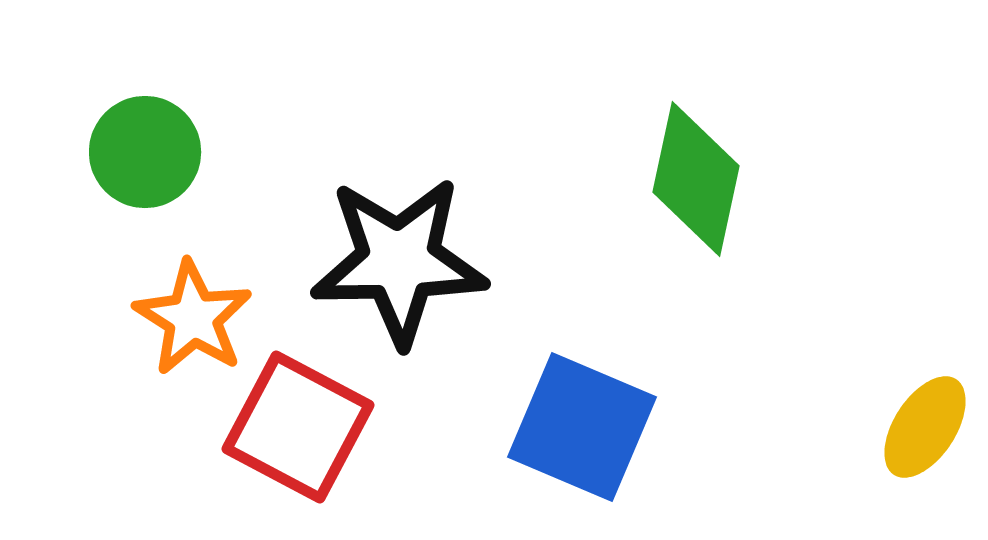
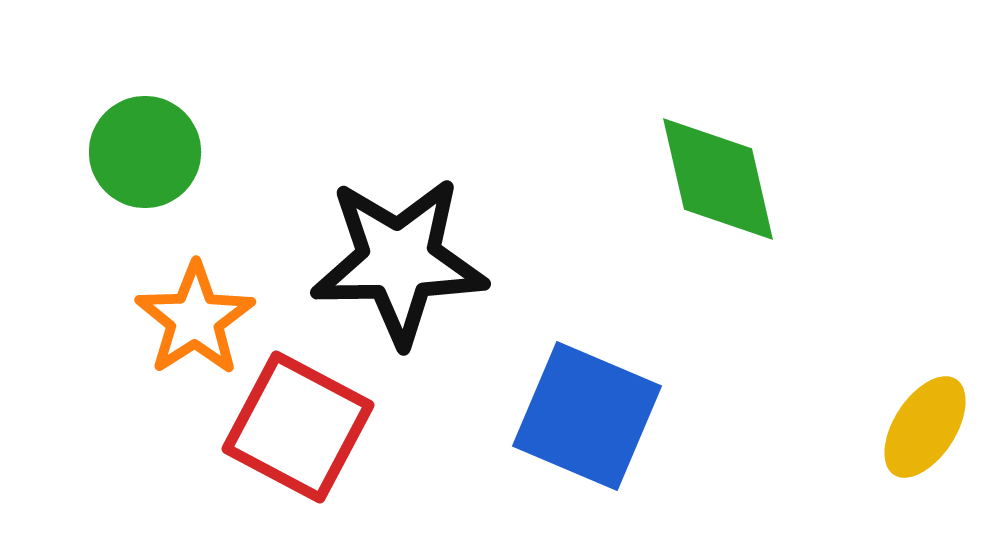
green diamond: moved 22 px right; rotated 25 degrees counterclockwise
orange star: moved 2 px right, 1 px down; rotated 7 degrees clockwise
blue square: moved 5 px right, 11 px up
